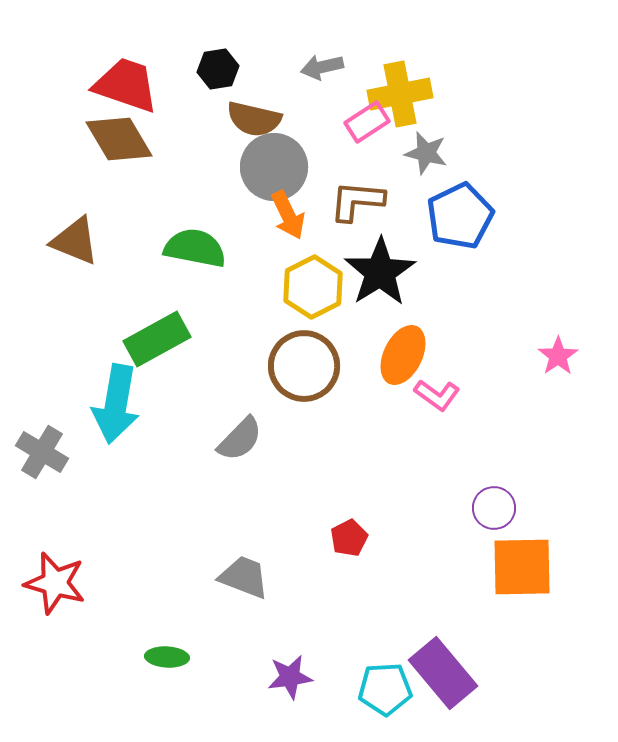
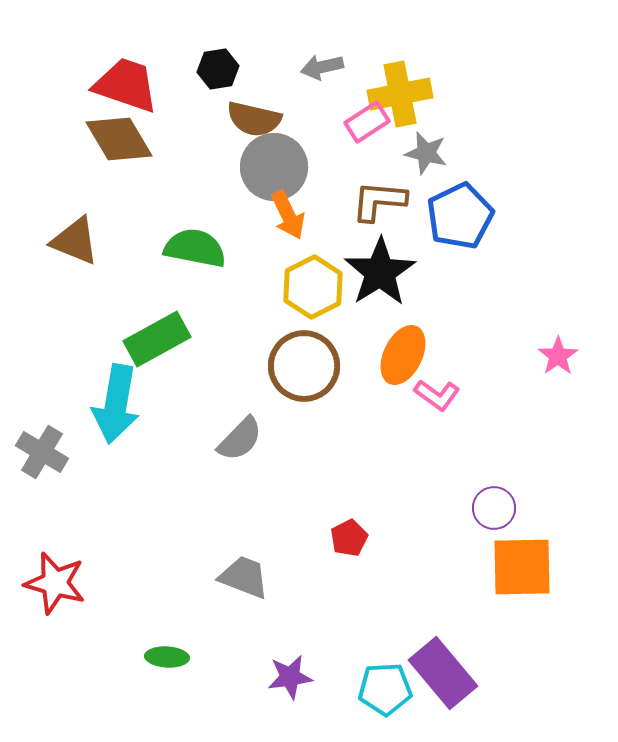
brown L-shape: moved 22 px right
